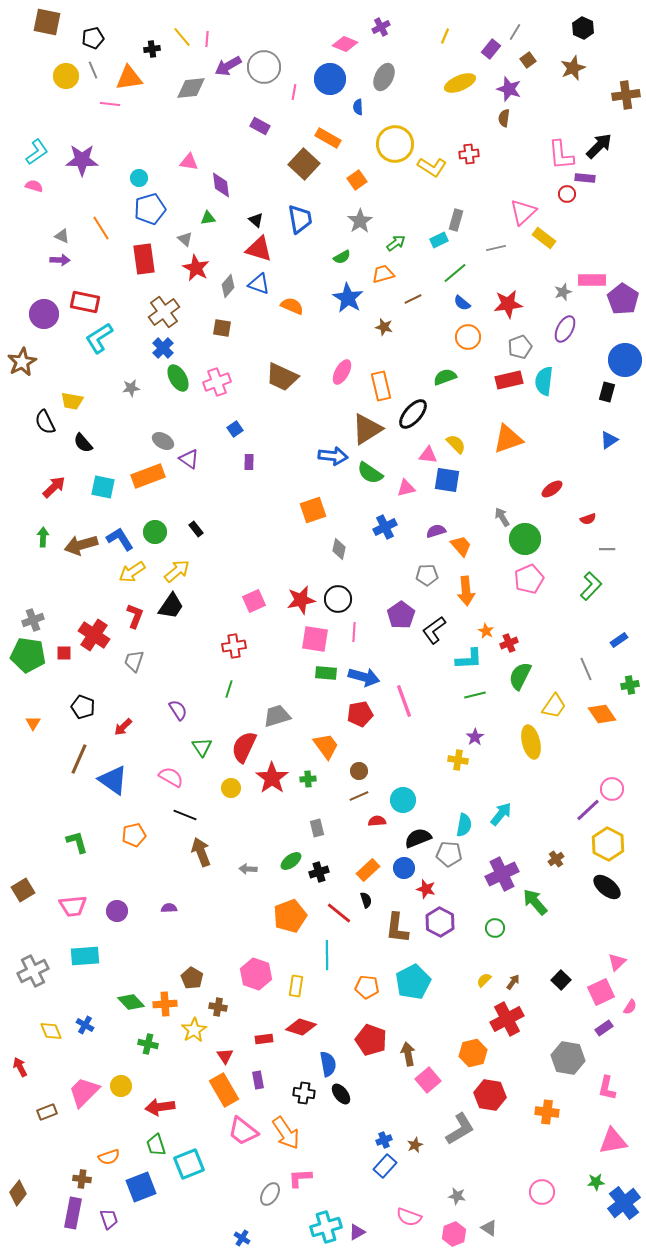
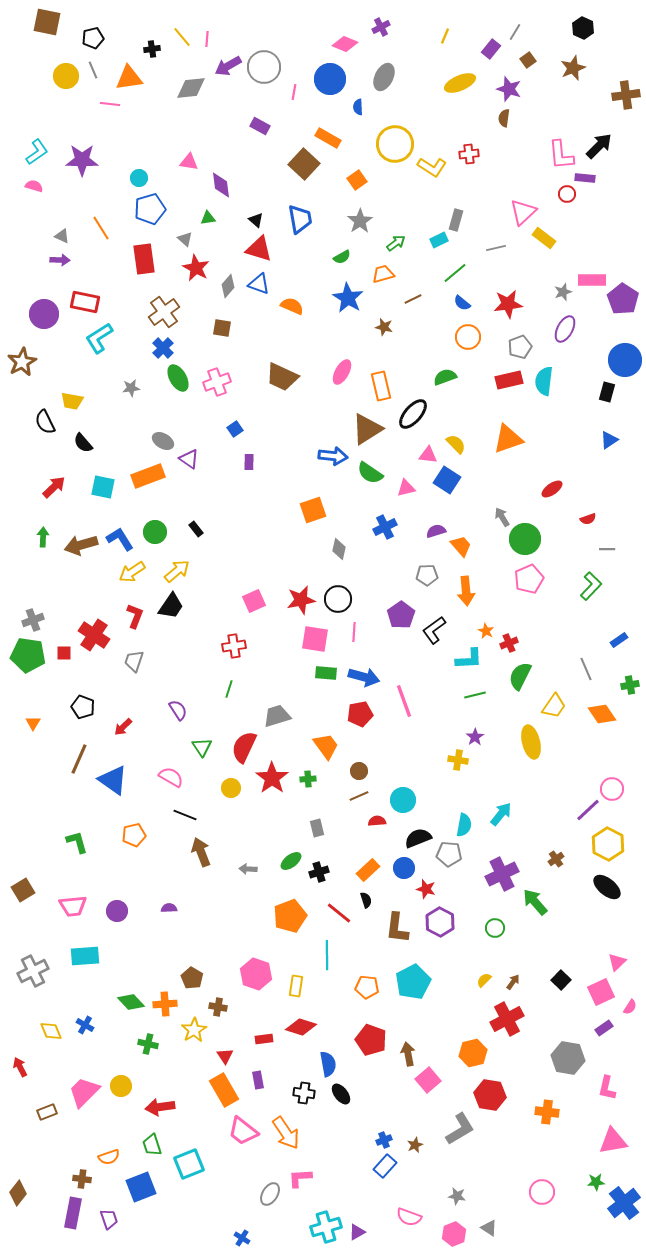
blue square at (447, 480): rotated 24 degrees clockwise
green trapezoid at (156, 1145): moved 4 px left
